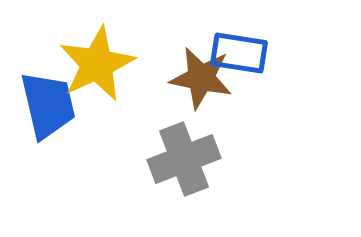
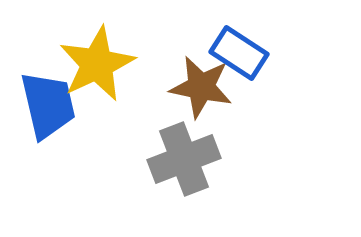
blue rectangle: rotated 24 degrees clockwise
brown star: moved 9 px down
